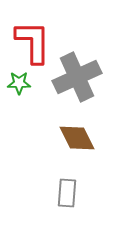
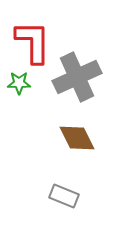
gray rectangle: moved 3 px left, 3 px down; rotated 72 degrees counterclockwise
